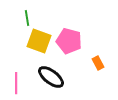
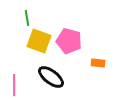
orange rectangle: rotated 56 degrees counterclockwise
pink line: moved 2 px left, 2 px down
